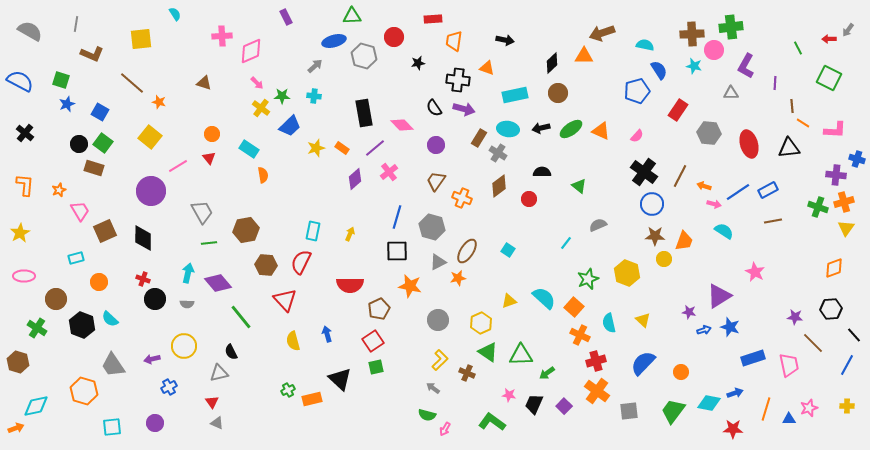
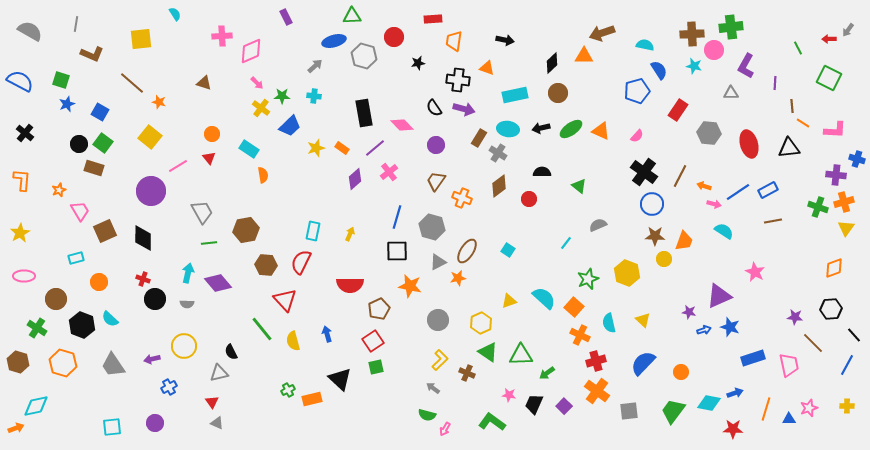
orange L-shape at (25, 185): moved 3 px left, 5 px up
purple triangle at (719, 296): rotated 8 degrees clockwise
green line at (241, 317): moved 21 px right, 12 px down
orange hexagon at (84, 391): moved 21 px left, 28 px up
